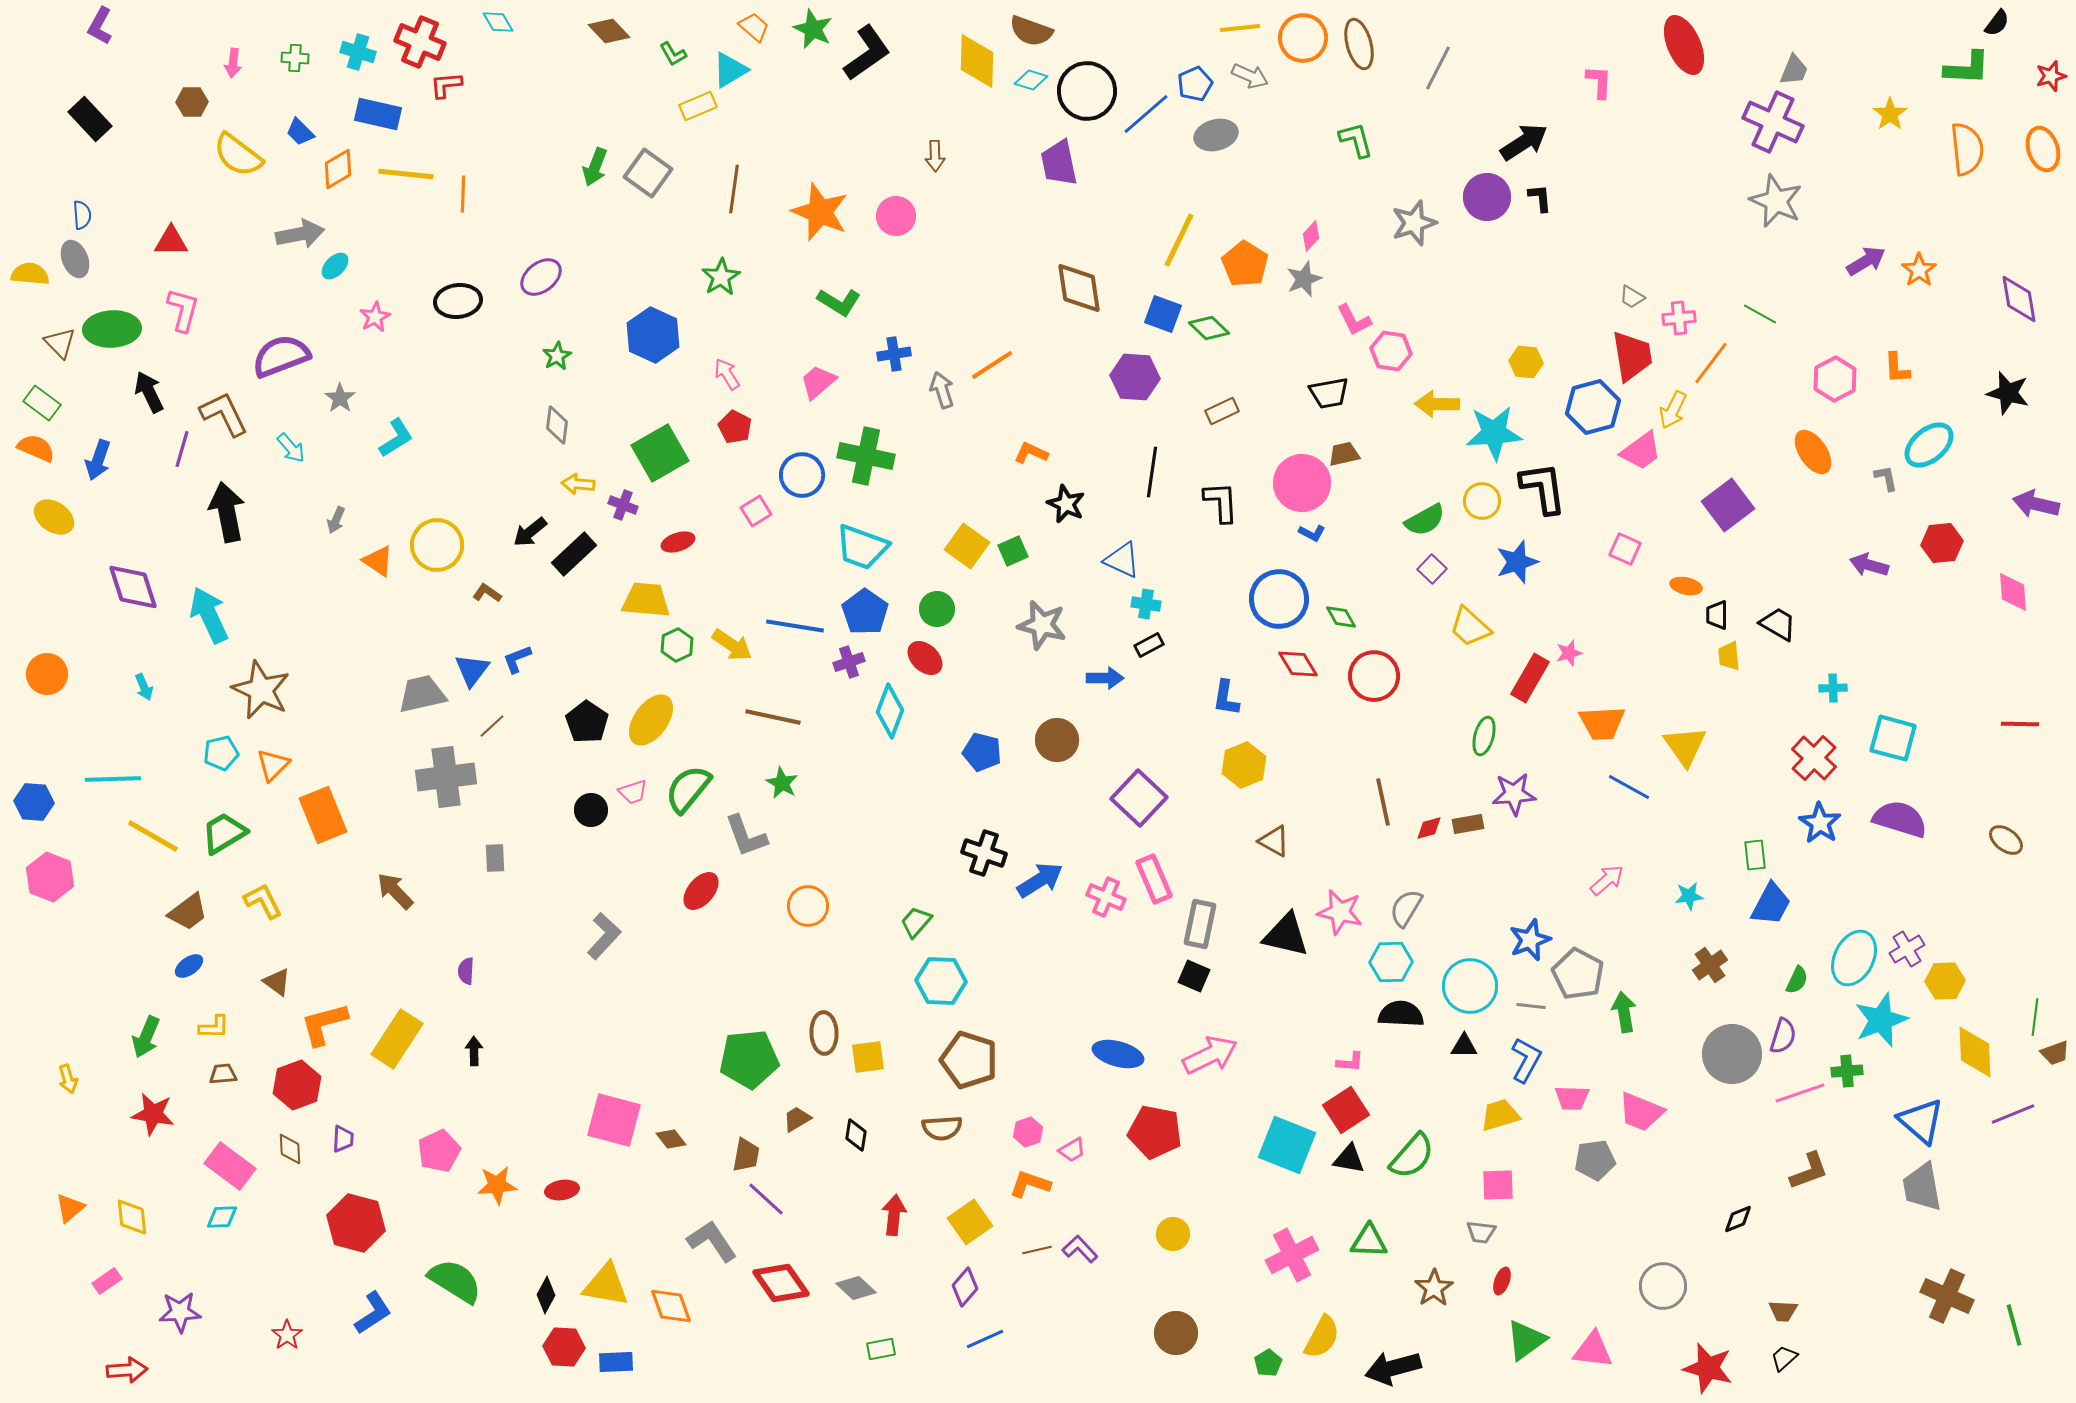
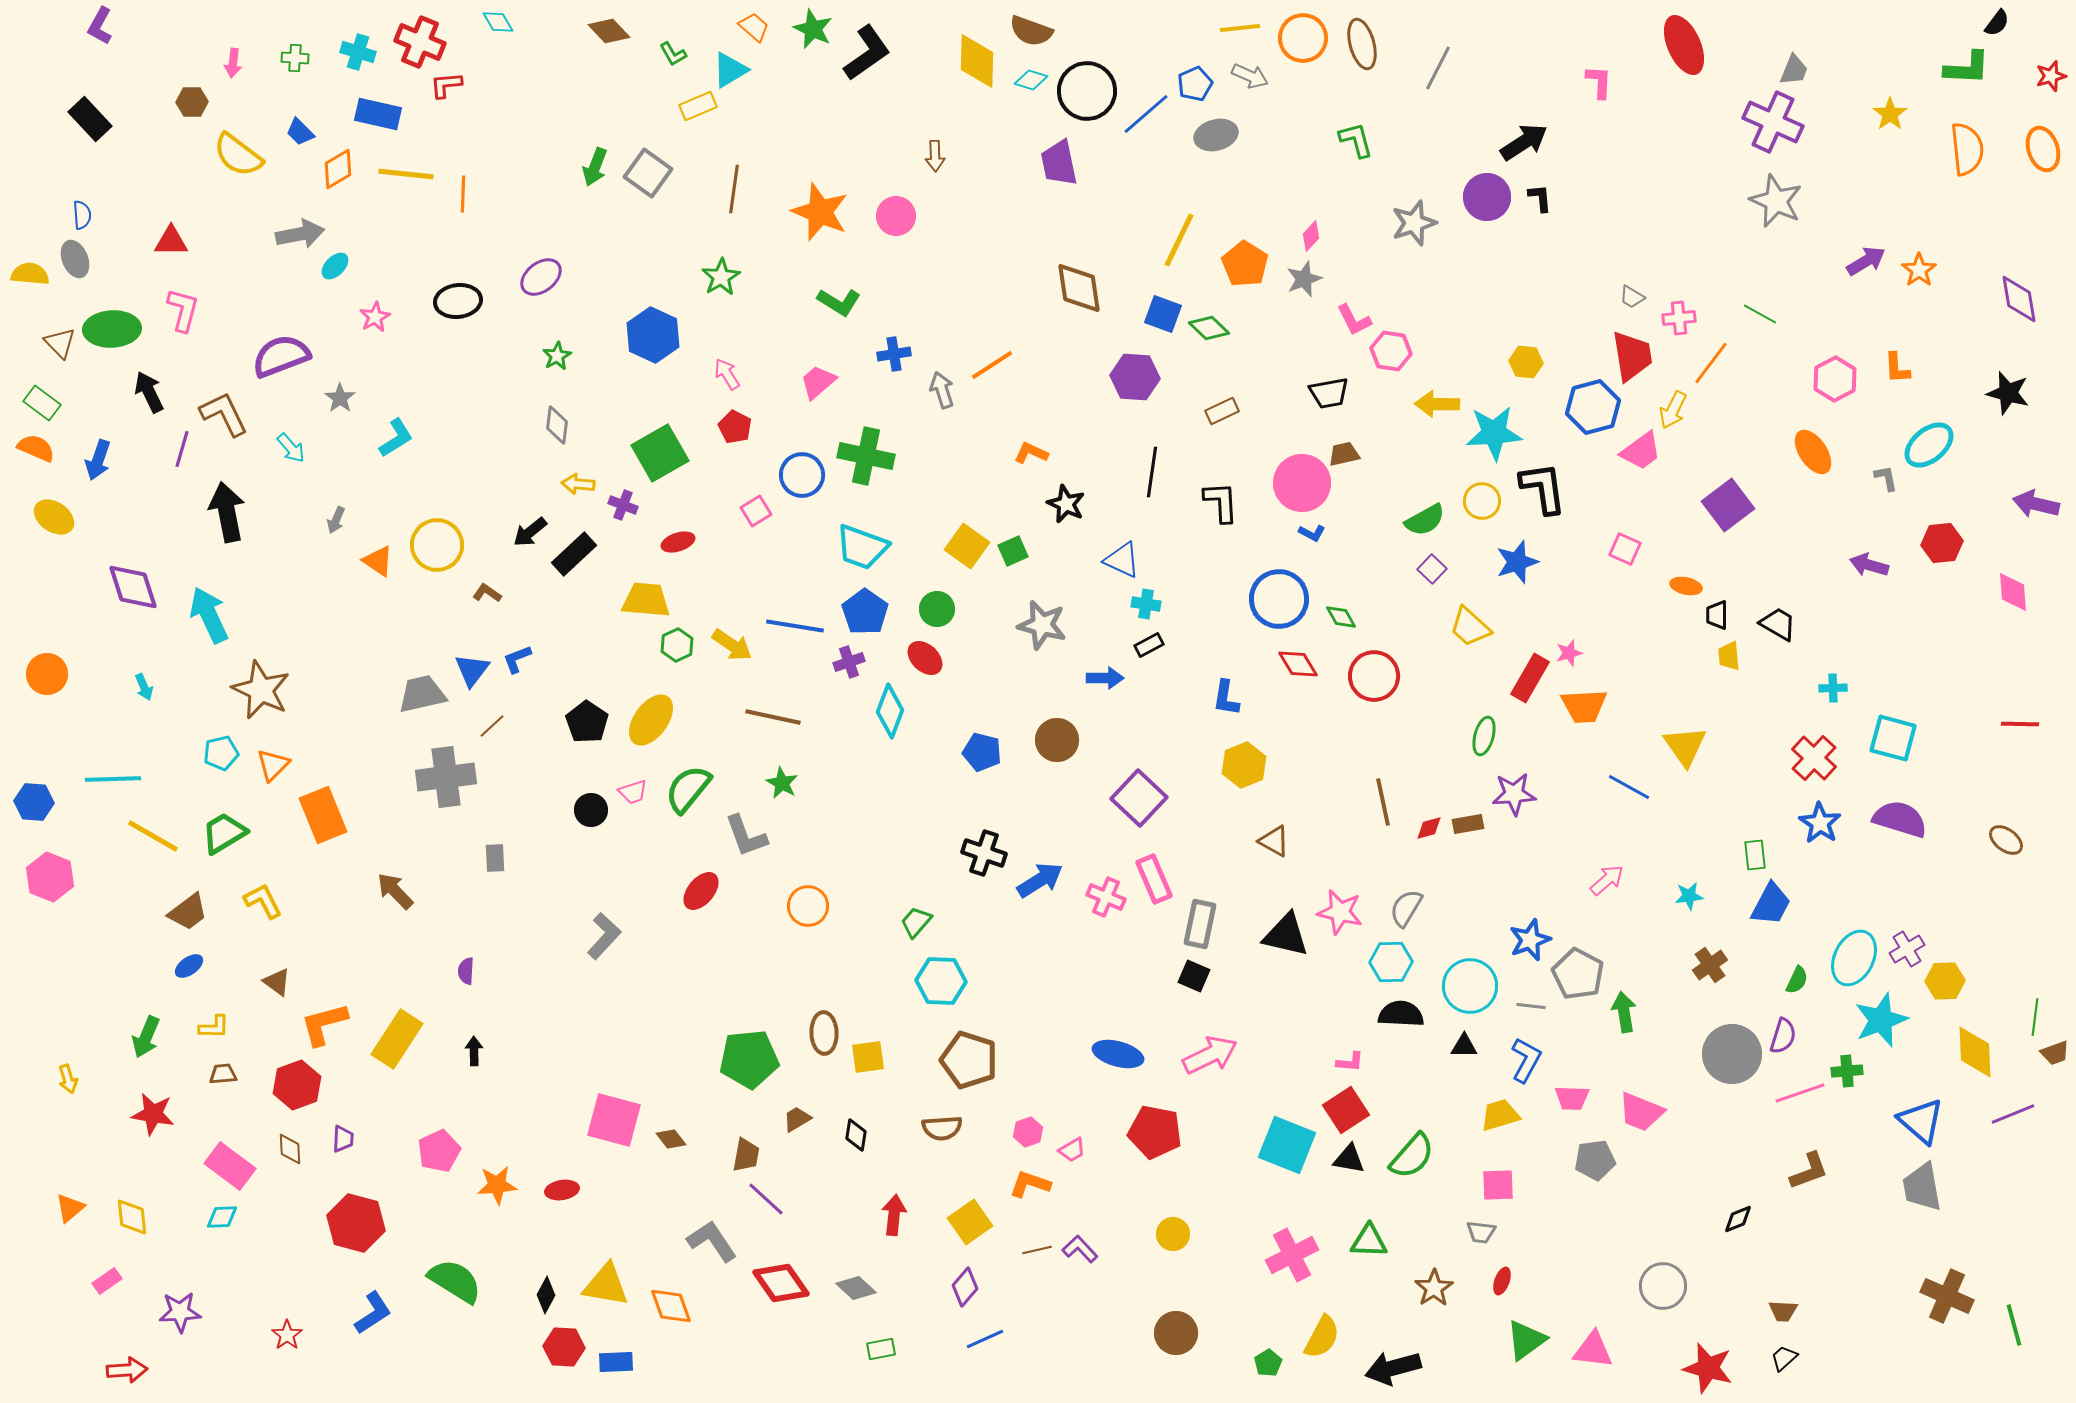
brown ellipse at (1359, 44): moved 3 px right
orange trapezoid at (1602, 723): moved 18 px left, 17 px up
